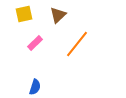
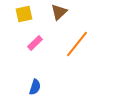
brown triangle: moved 1 px right, 3 px up
